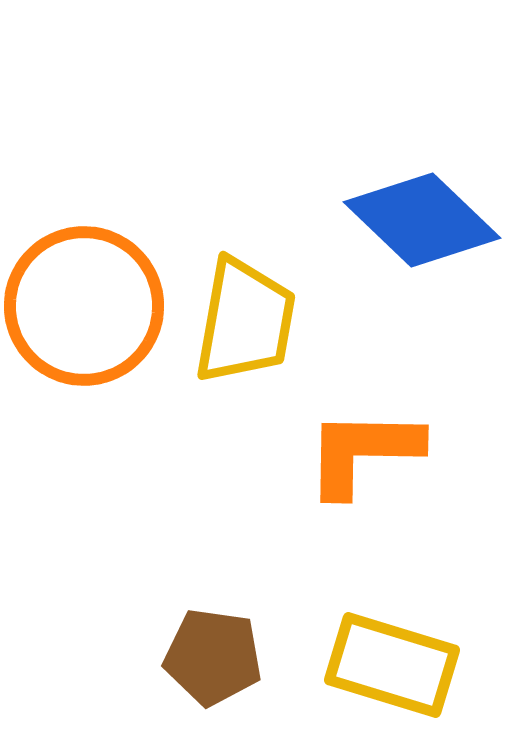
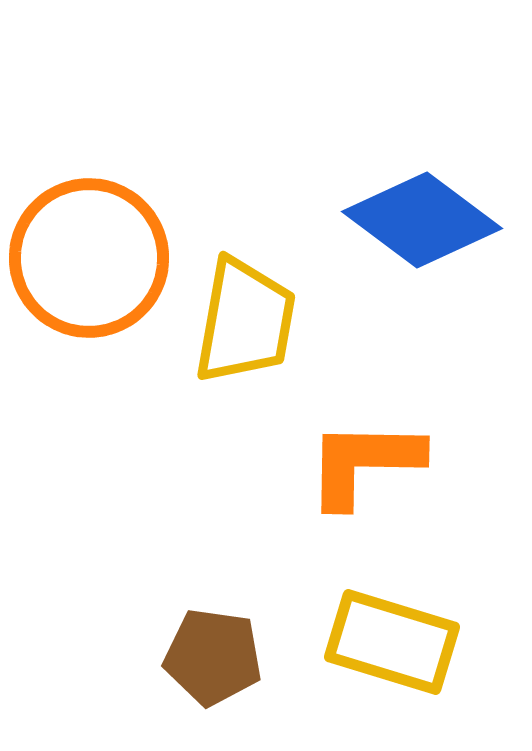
blue diamond: rotated 7 degrees counterclockwise
orange circle: moved 5 px right, 48 px up
orange L-shape: moved 1 px right, 11 px down
yellow rectangle: moved 23 px up
